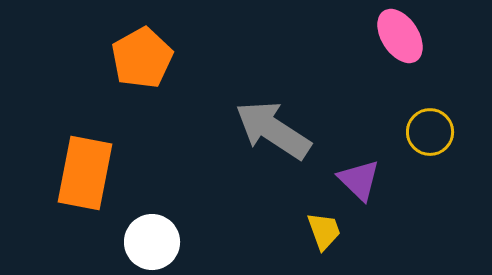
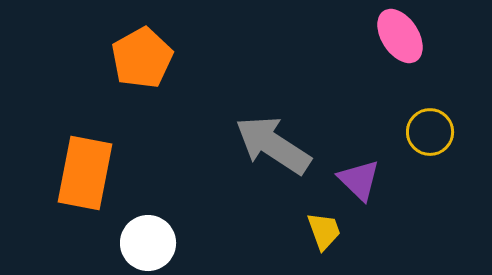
gray arrow: moved 15 px down
white circle: moved 4 px left, 1 px down
